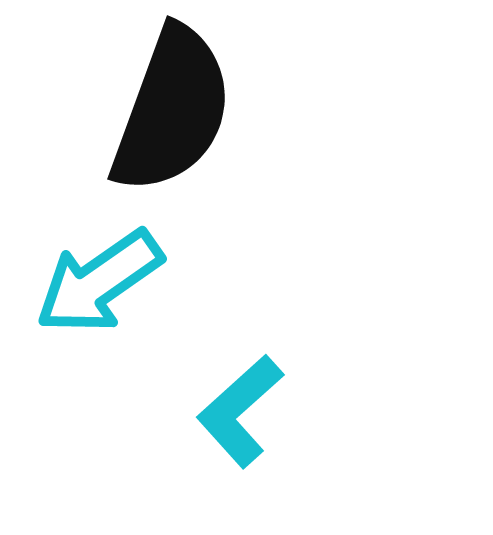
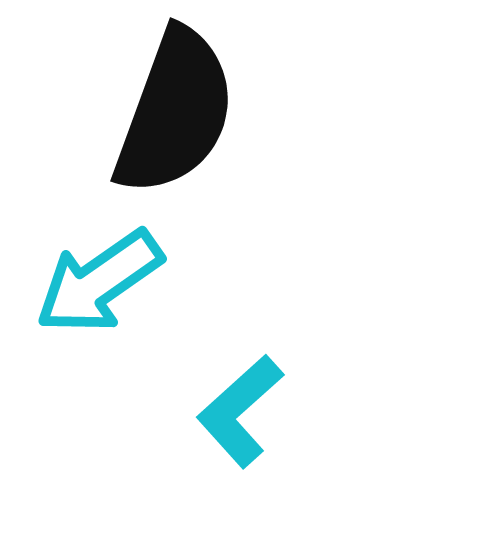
black semicircle: moved 3 px right, 2 px down
